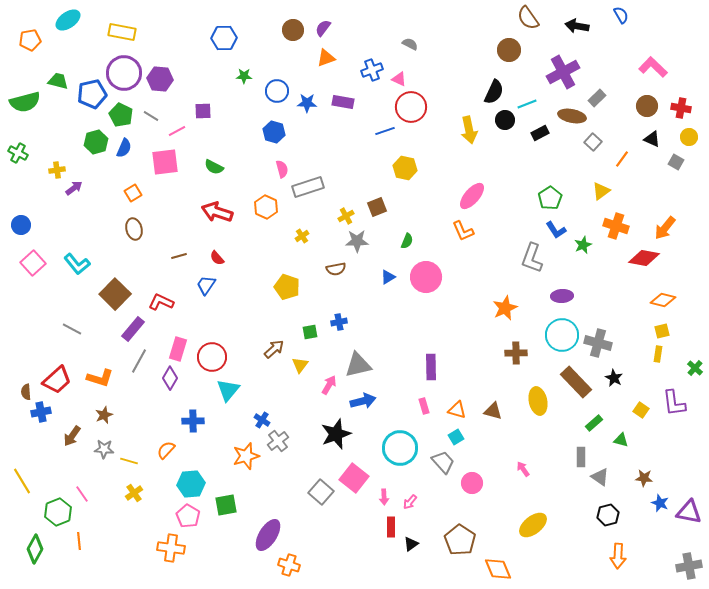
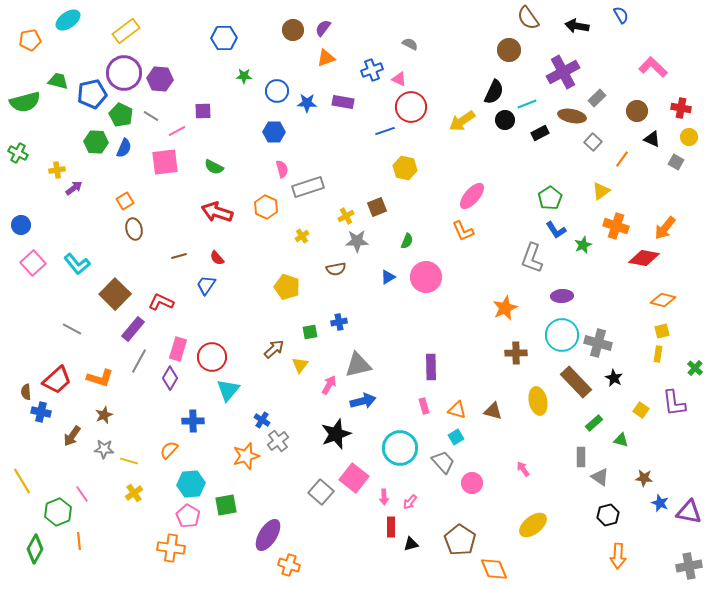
yellow rectangle at (122, 32): moved 4 px right, 1 px up; rotated 48 degrees counterclockwise
brown circle at (647, 106): moved 10 px left, 5 px down
yellow arrow at (469, 130): moved 7 px left, 9 px up; rotated 68 degrees clockwise
blue hexagon at (274, 132): rotated 15 degrees counterclockwise
green hexagon at (96, 142): rotated 20 degrees clockwise
orange square at (133, 193): moved 8 px left, 8 px down
blue cross at (41, 412): rotated 24 degrees clockwise
orange semicircle at (166, 450): moved 3 px right
black triangle at (411, 544): rotated 21 degrees clockwise
orange diamond at (498, 569): moved 4 px left
